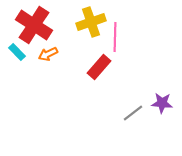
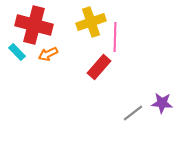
red cross: rotated 18 degrees counterclockwise
